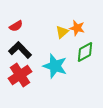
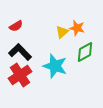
black L-shape: moved 2 px down
